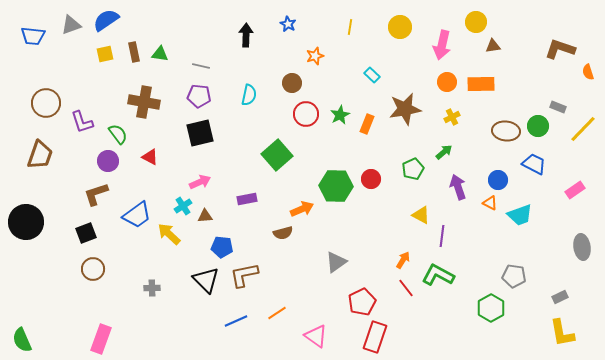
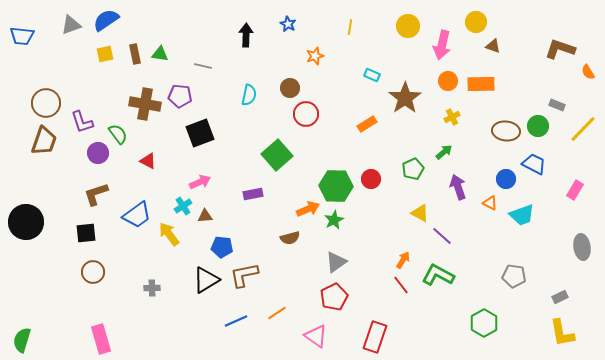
yellow circle at (400, 27): moved 8 px right, 1 px up
blue trapezoid at (33, 36): moved 11 px left
brown triangle at (493, 46): rotated 28 degrees clockwise
brown rectangle at (134, 52): moved 1 px right, 2 px down
gray line at (201, 66): moved 2 px right
orange semicircle at (588, 72): rotated 14 degrees counterclockwise
cyan rectangle at (372, 75): rotated 21 degrees counterclockwise
orange circle at (447, 82): moved 1 px right, 1 px up
brown circle at (292, 83): moved 2 px left, 5 px down
purple pentagon at (199, 96): moved 19 px left
brown cross at (144, 102): moved 1 px right, 2 px down
gray rectangle at (558, 107): moved 1 px left, 2 px up
brown star at (405, 109): moved 11 px up; rotated 24 degrees counterclockwise
green star at (340, 115): moved 6 px left, 105 px down
orange rectangle at (367, 124): rotated 36 degrees clockwise
black square at (200, 133): rotated 8 degrees counterclockwise
brown trapezoid at (40, 155): moved 4 px right, 14 px up
red triangle at (150, 157): moved 2 px left, 4 px down
purple circle at (108, 161): moved 10 px left, 8 px up
blue circle at (498, 180): moved 8 px right, 1 px up
pink rectangle at (575, 190): rotated 24 degrees counterclockwise
purple rectangle at (247, 199): moved 6 px right, 5 px up
orange arrow at (302, 209): moved 6 px right
yellow triangle at (421, 215): moved 1 px left, 2 px up
cyan trapezoid at (520, 215): moved 2 px right
black square at (86, 233): rotated 15 degrees clockwise
brown semicircle at (283, 233): moved 7 px right, 5 px down
yellow arrow at (169, 234): rotated 10 degrees clockwise
purple line at (442, 236): rotated 55 degrees counterclockwise
brown circle at (93, 269): moved 3 px down
black triangle at (206, 280): rotated 44 degrees clockwise
red line at (406, 288): moved 5 px left, 3 px up
red pentagon at (362, 302): moved 28 px left, 5 px up
green hexagon at (491, 308): moved 7 px left, 15 px down
pink rectangle at (101, 339): rotated 36 degrees counterclockwise
green semicircle at (22, 340): rotated 40 degrees clockwise
